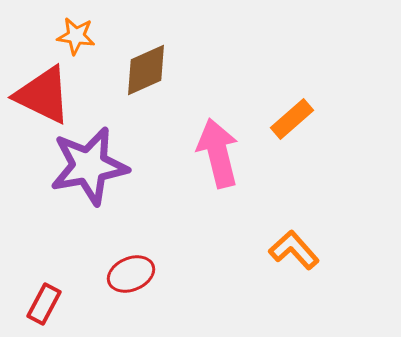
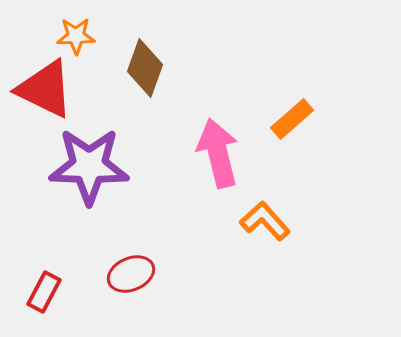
orange star: rotated 9 degrees counterclockwise
brown diamond: moved 1 px left, 2 px up; rotated 46 degrees counterclockwise
red triangle: moved 2 px right, 6 px up
purple star: rotated 12 degrees clockwise
orange L-shape: moved 29 px left, 29 px up
red rectangle: moved 12 px up
